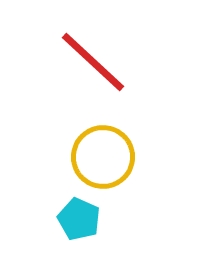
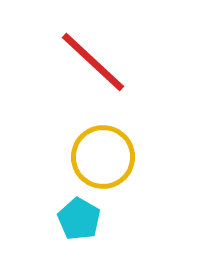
cyan pentagon: rotated 6 degrees clockwise
